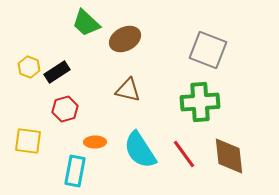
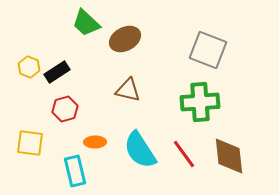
yellow square: moved 2 px right, 2 px down
cyan rectangle: rotated 24 degrees counterclockwise
